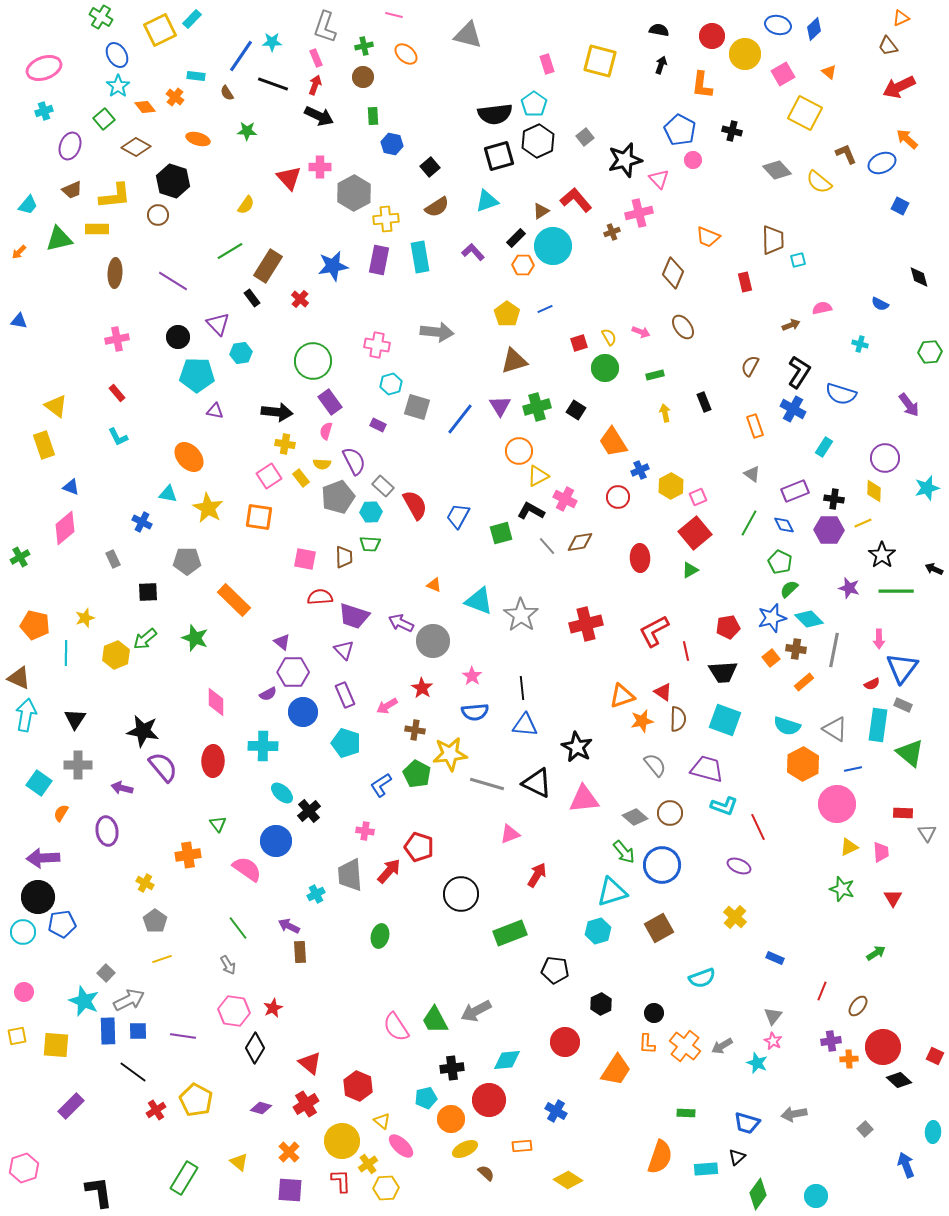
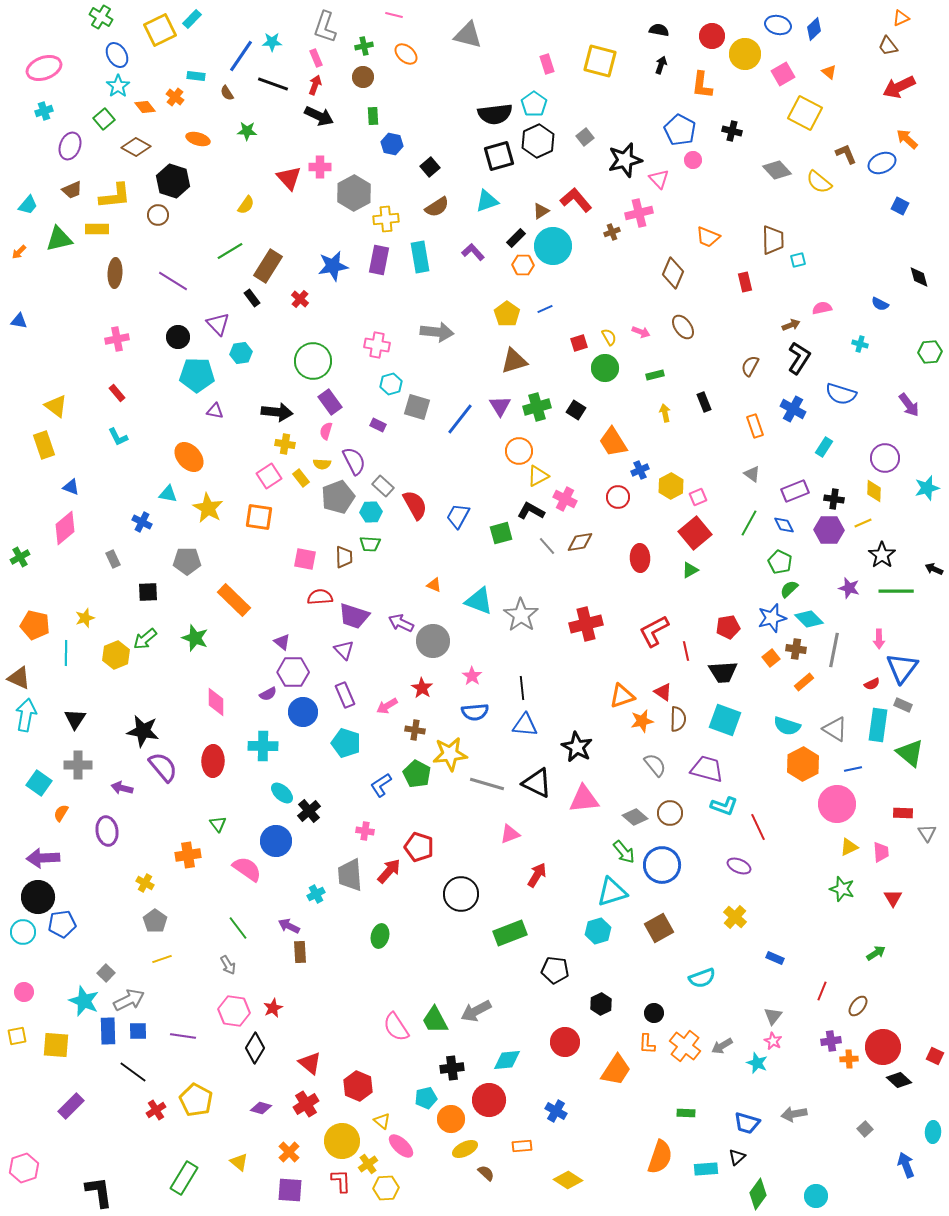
black L-shape at (799, 372): moved 14 px up
